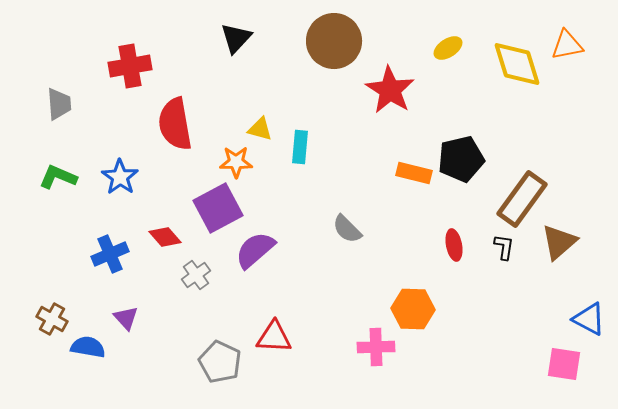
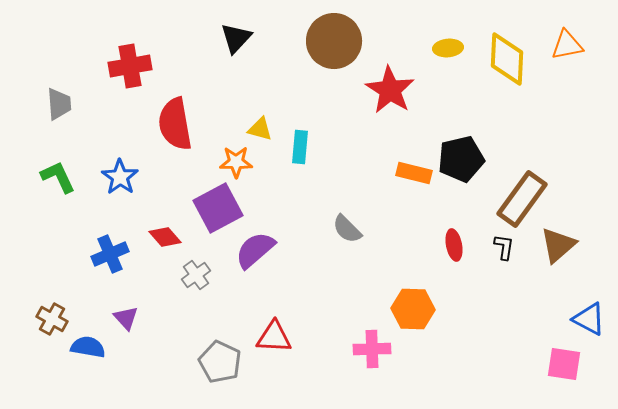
yellow ellipse: rotated 28 degrees clockwise
yellow diamond: moved 10 px left, 5 px up; rotated 20 degrees clockwise
green L-shape: rotated 42 degrees clockwise
brown triangle: moved 1 px left, 3 px down
pink cross: moved 4 px left, 2 px down
